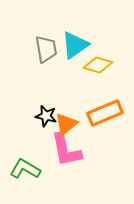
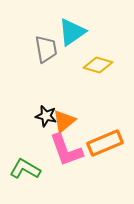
cyan triangle: moved 3 px left, 13 px up
orange rectangle: moved 30 px down
orange triangle: moved 2 px left, 3 px up
pink L-shape: rotated 9 degrees counterclockwise
